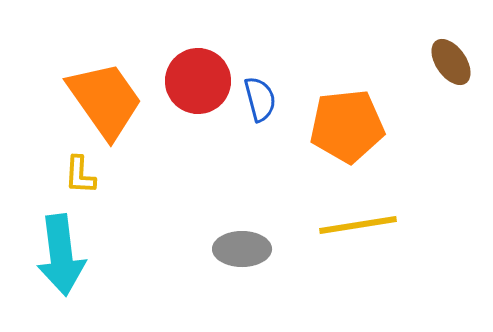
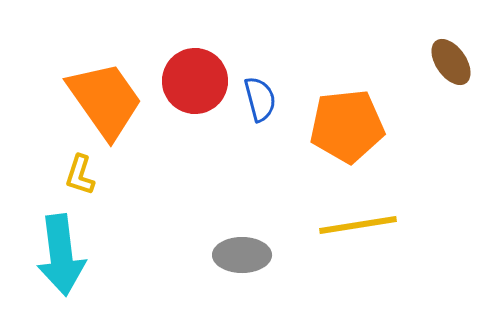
red circle: moved 3 px left
yellow L-shape: rotated 15 degrees clockwise
gray ellipse: moved 6 px down
